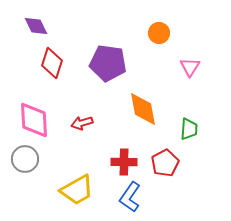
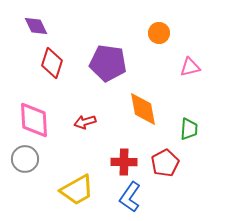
pink triangle: rotated 45 degrees clockwise
red arrow: moved 3 px right, 1 px up
